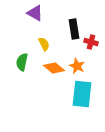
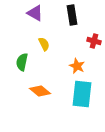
black rectangle: moved 2 px left, 14 px up
red cross: moved 3 px right, 1 px up
orange diamond: moved 14 px left, 23 px down
